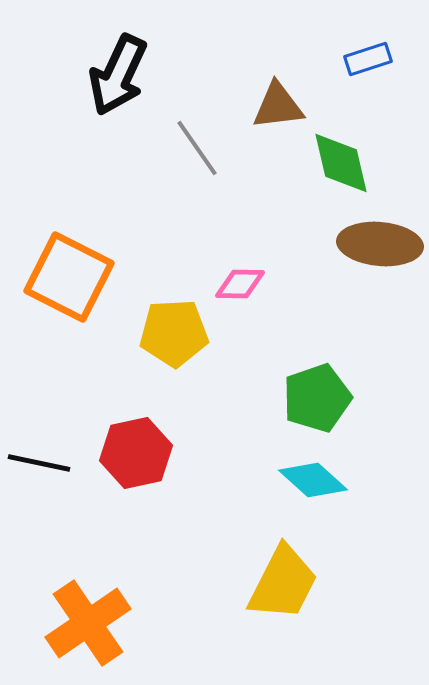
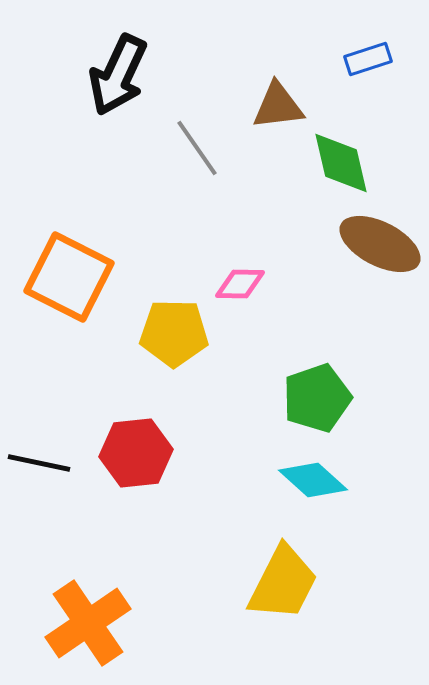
brown ellipse: rotated 22 degrees clockwise
yellow pentagon: rotated 4 degrees clockwise
red hexagon: rotated 6 degrees clockwise
